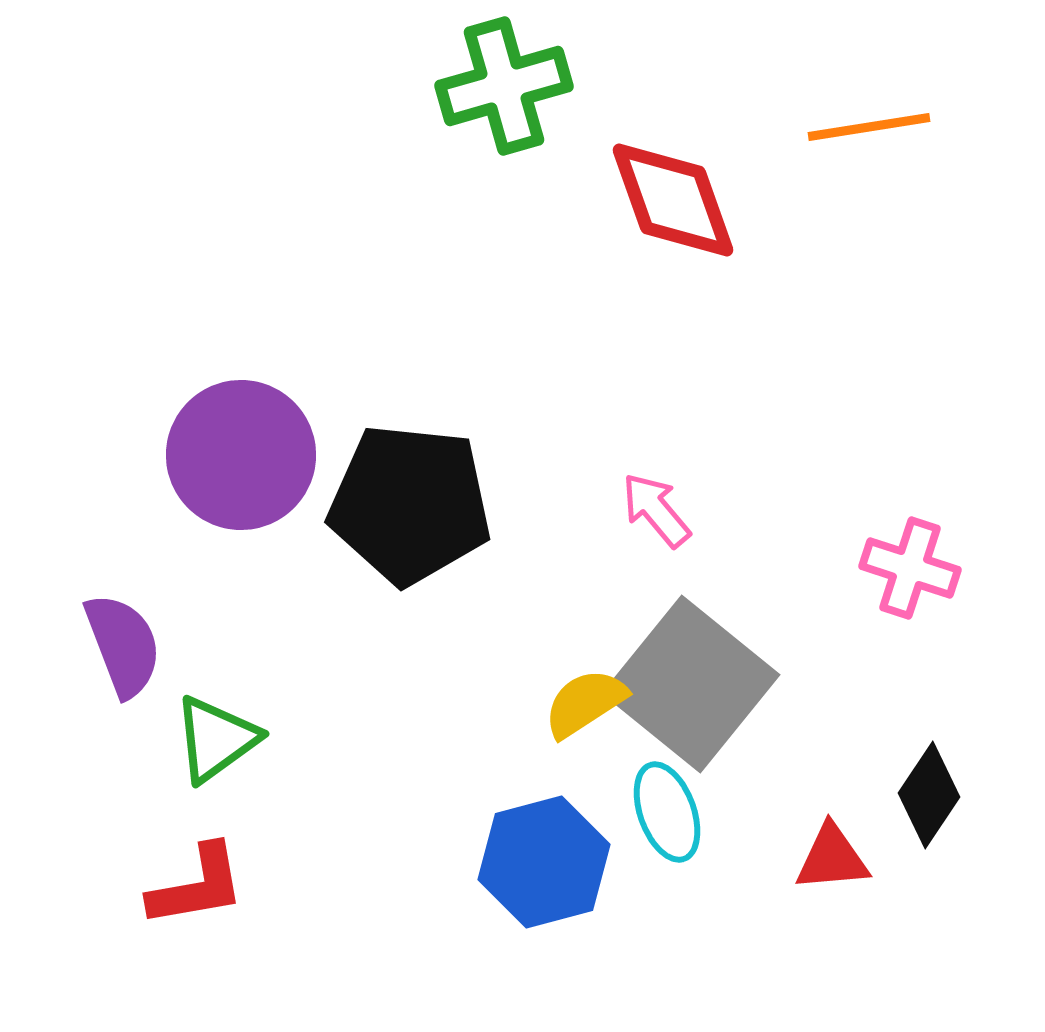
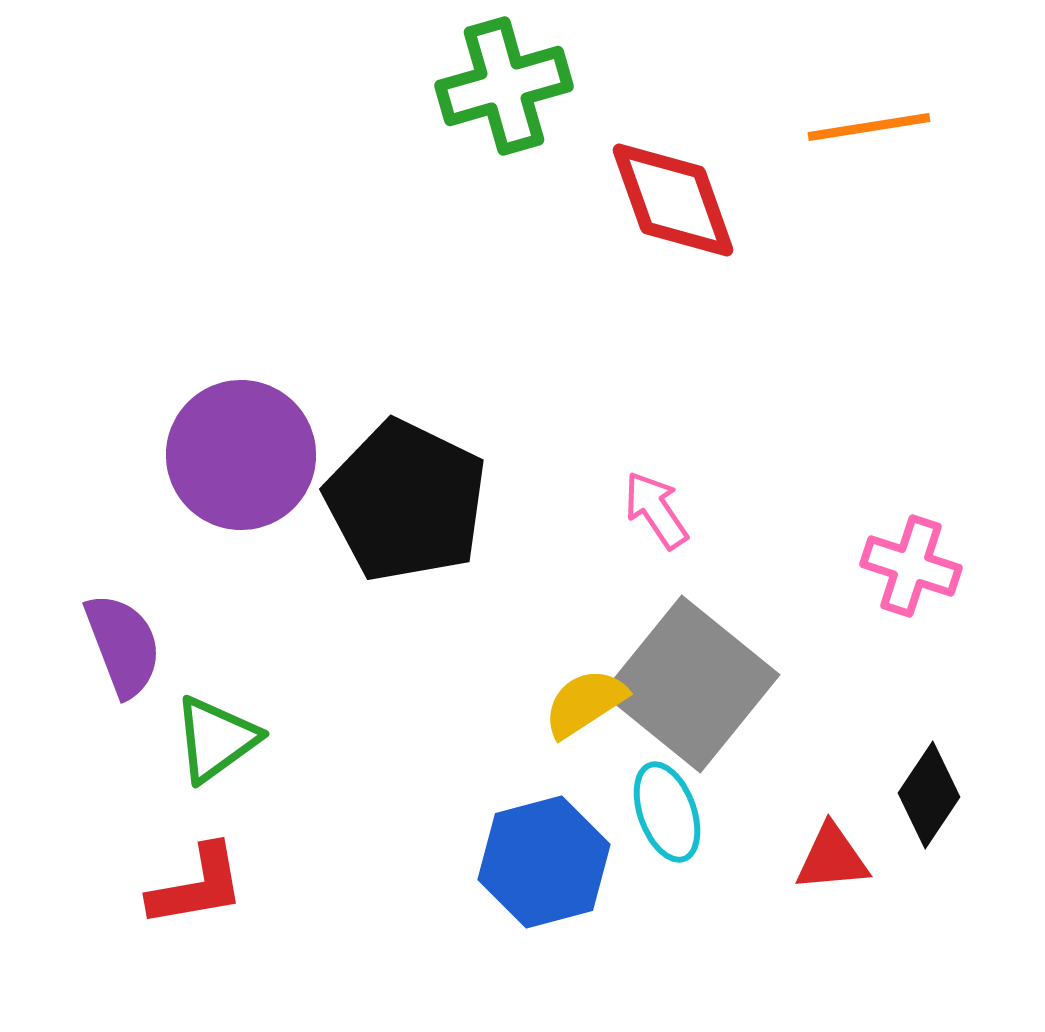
black pentagon: moved 4 px left, 3 px up; rotated 20 degrees clockwise
pink arrow: rotated 6 degrees clockwise
pink cross: moved 1 px right, 2 px up
